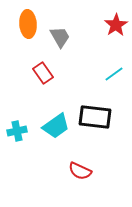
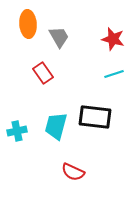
red star: moved 3 px left, 14 px down; rotated 25 degrees counterclockwise
gray trapezoid: moved 1 px left
cyan line: rotated 18 degrees clockwise
cyan trapezoid: rotated 140 degrees clockwise
red semicircle: moved 7 px left, 1 px down
